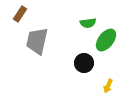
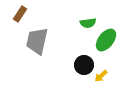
black circle: moved 2 px down
yellow arrow: moved 7 px left, 10 px up; rotated 24 degrees clockwise
